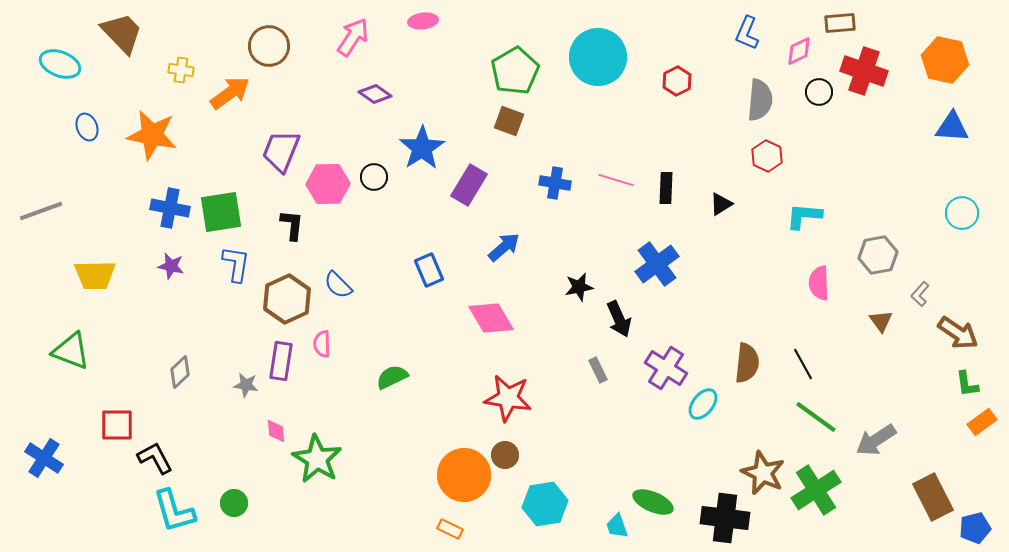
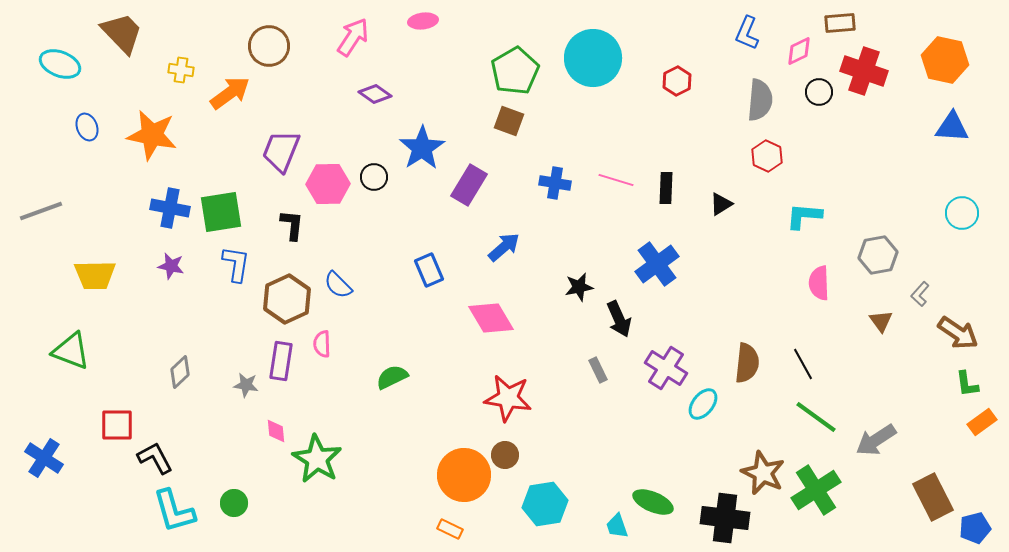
cyan circle at (598, 57): moved 5 px left, 1 px down
